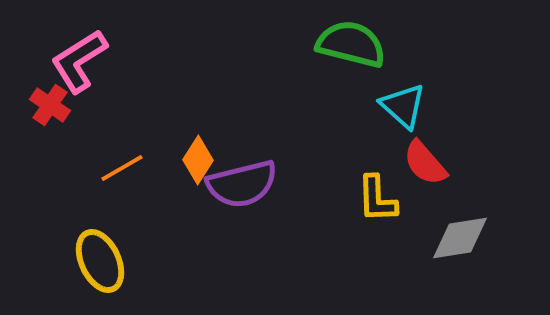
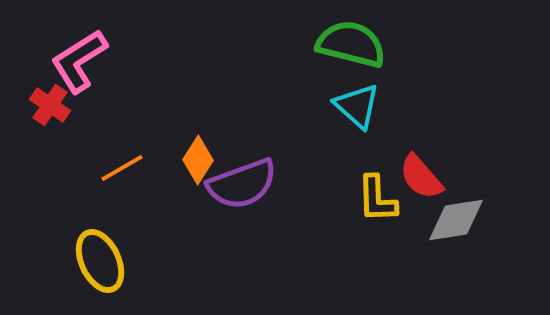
cyan triangle: moved 46 px left
red semicircle: moved 4 px left, 14 px down
purple semicircle: rotated 6 degrees counterclockwise
gray diamond: moved 4 px left, 18 px up
